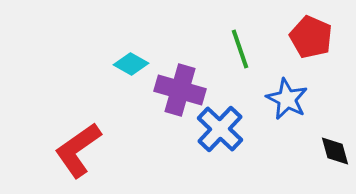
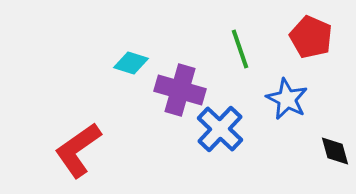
cyan diamond: moved 1 px up; rotated 12 degrees counterclockwise
